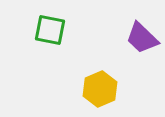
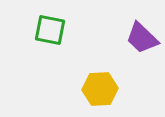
yellow hexagon: rotated 20 degrees clockwise
